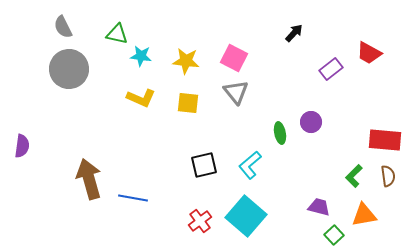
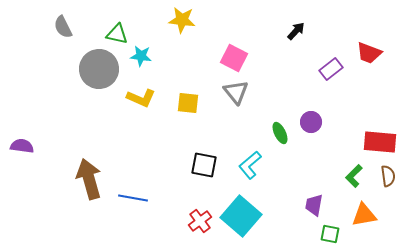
black arrow: moved 2 px right, 2 px up
red trapezoid: rotated 8 degrees counterclockwise
yellow star: moved 4 px left, 41 px up
gray circle: moved 30 px right
green ellipse: rotated 15 degrees counterclockwise
red rectangle: moved 5 px left, 2 px down
purple semicircle: rotated 90 degrees counterclockwise
black square: rotated 24 degrees clockwise
purple trapezoid: moved 5 px left, 2 px up; rotated 95 degrees counterclockwise
cyan square: moved 5 px left
green square: moved 4 px left, 1 px up; rotated 36 degrees counterclockwise
